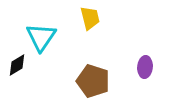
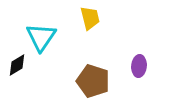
purple ellipse: moved 6 px left, 1 px up
